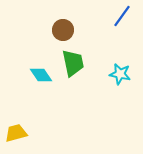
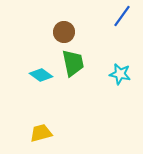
brown circle: moved 1 px right, 2 px down
cyan diamond: rotated 20 degrees counterclockwise
yellow trapezoid: moved 25 px right
